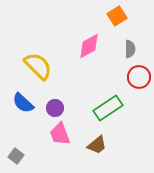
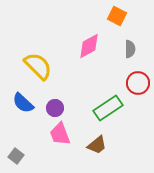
orange square: rotated 30 degrees counterclockwise
red circle: moved 1 px left, 6 px down
